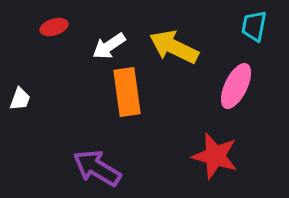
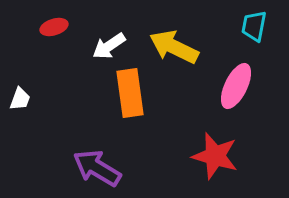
orange rectangle: moved 3 px right, 1 px down
